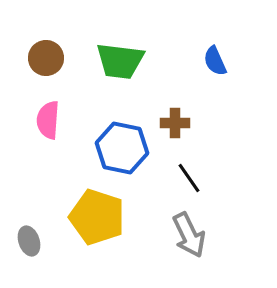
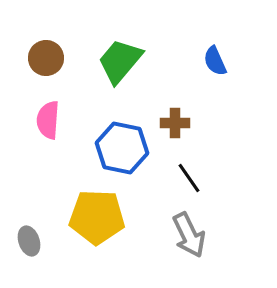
green trapezoid: rotated 123 degrees clockwise
yellow pentagon: rotated 16 degrees counterclockwise
